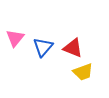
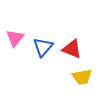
red triangle: moved 1 px left, 1 px down
yellow trapezoid: moved 1 px left, 5 px down; rotated 10 degrees clockwise
